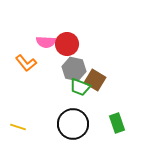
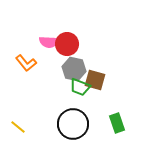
pink semicircle: moved 3 px right
brown square: rotated 15 degrees counterclockwise
yellow line: rotated 21 degrees clockwise
